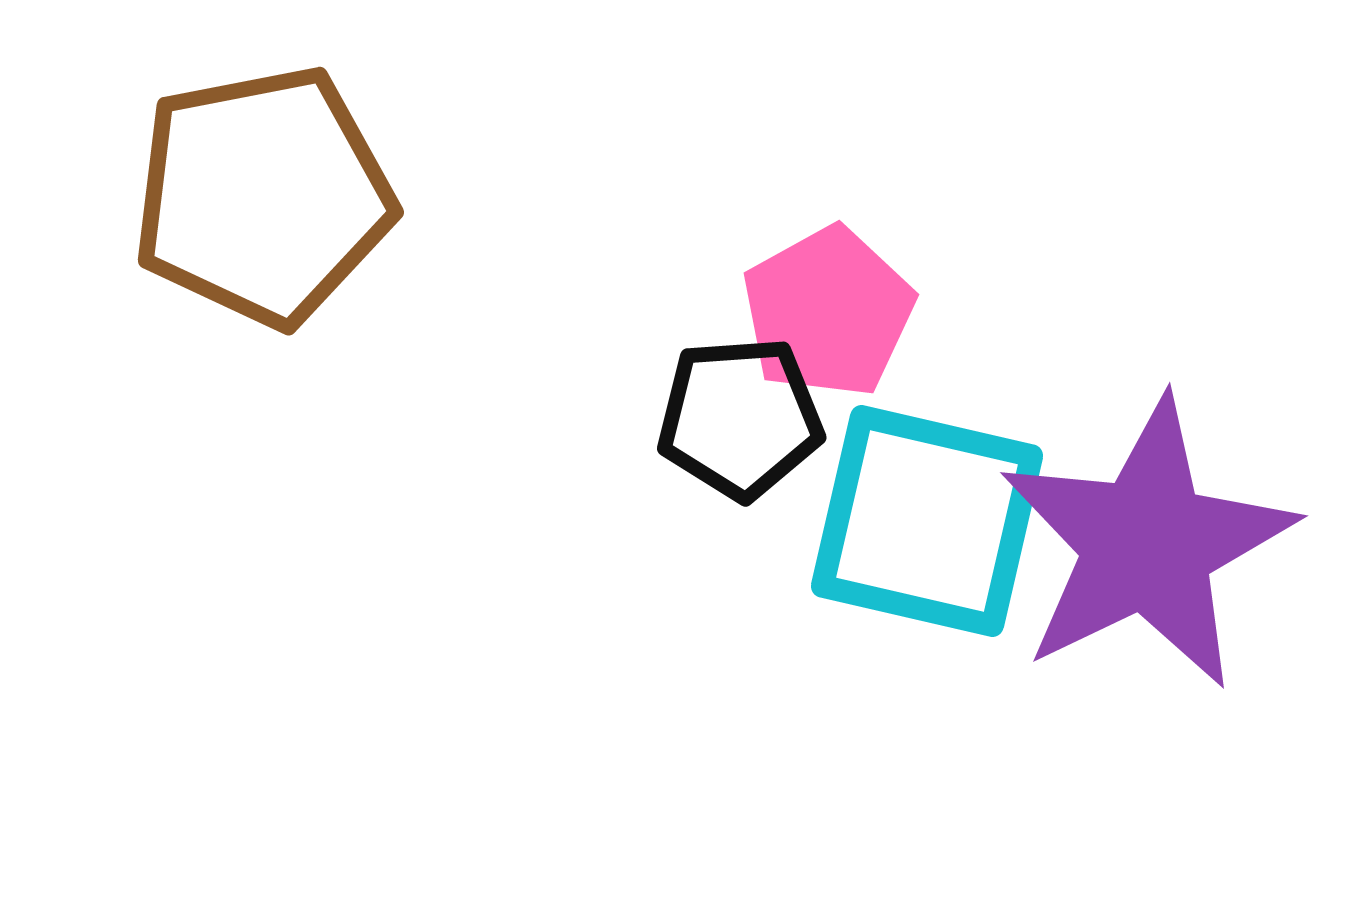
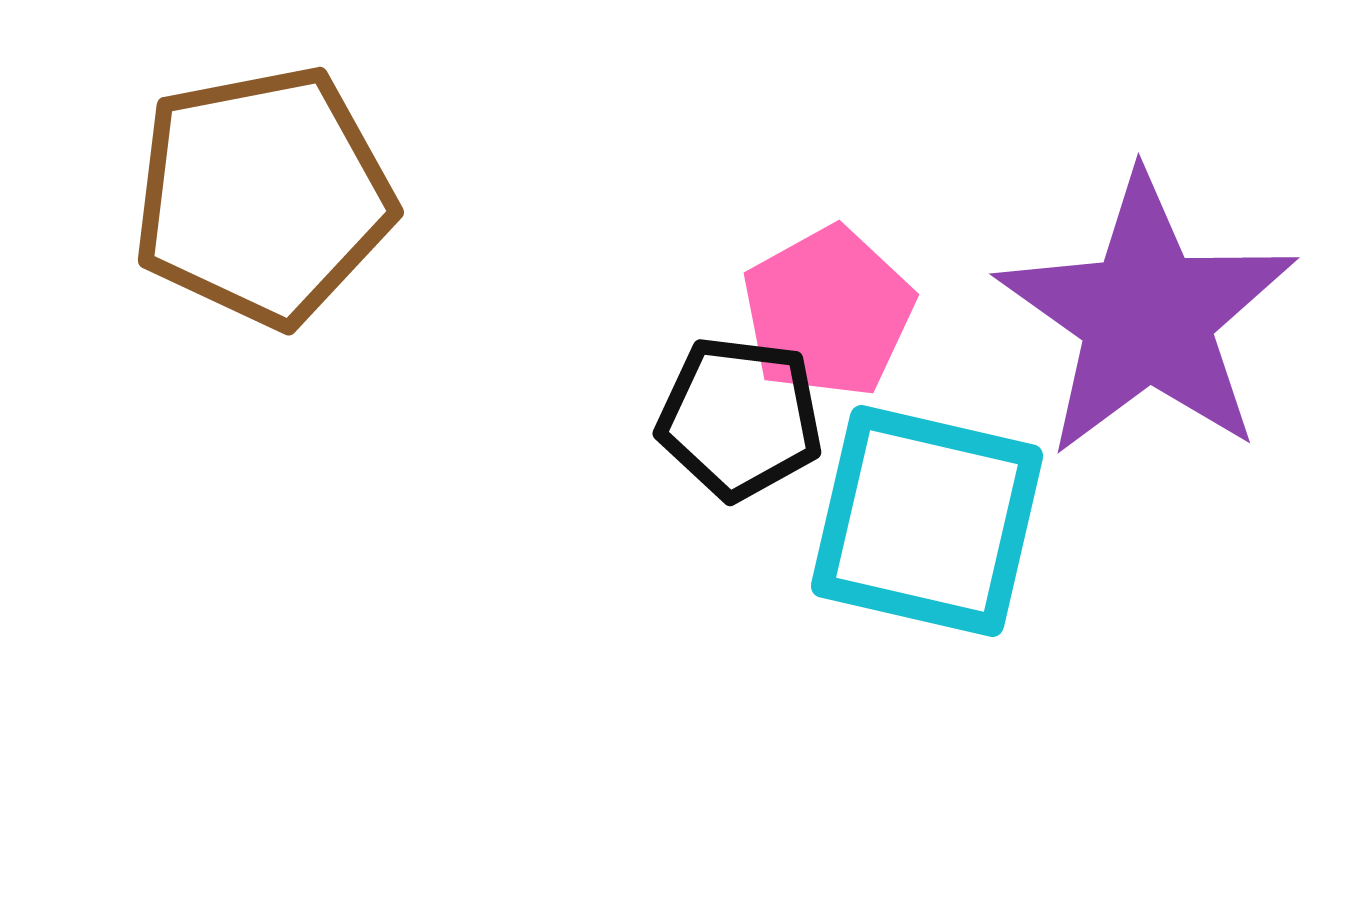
black pentagon: rotated 11 degrees clockwise
purple star: moved 228 px up; rotated 11 degrees counterclockwise
